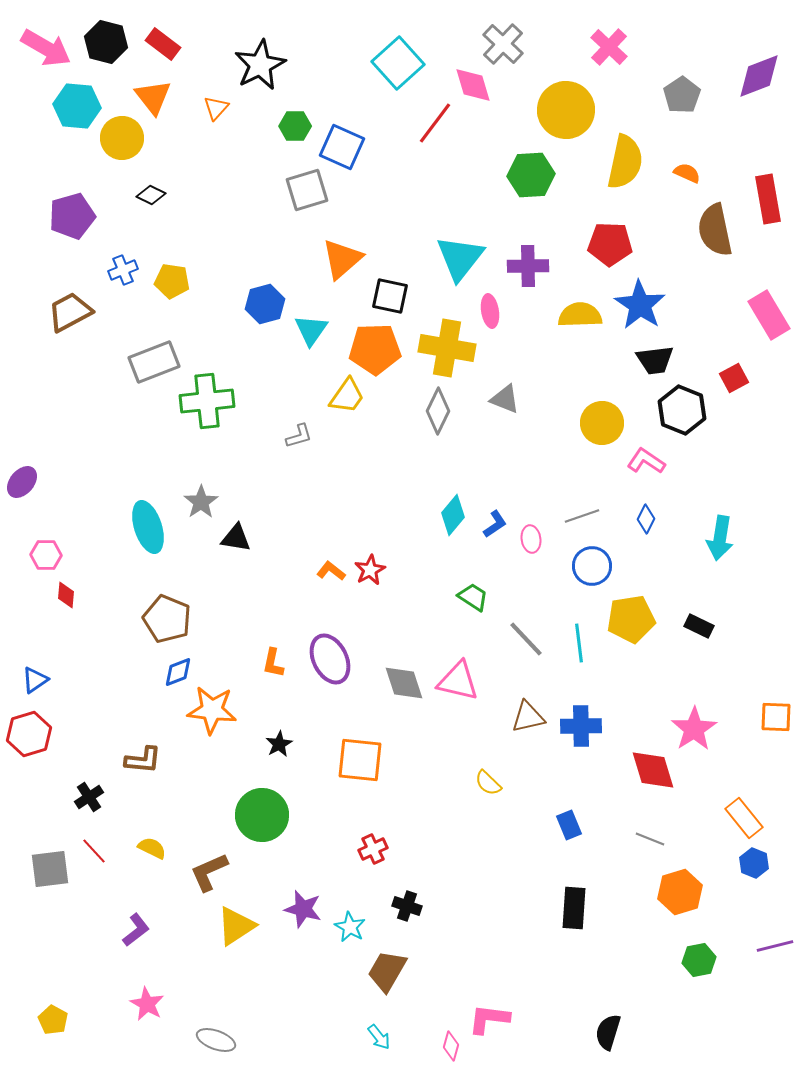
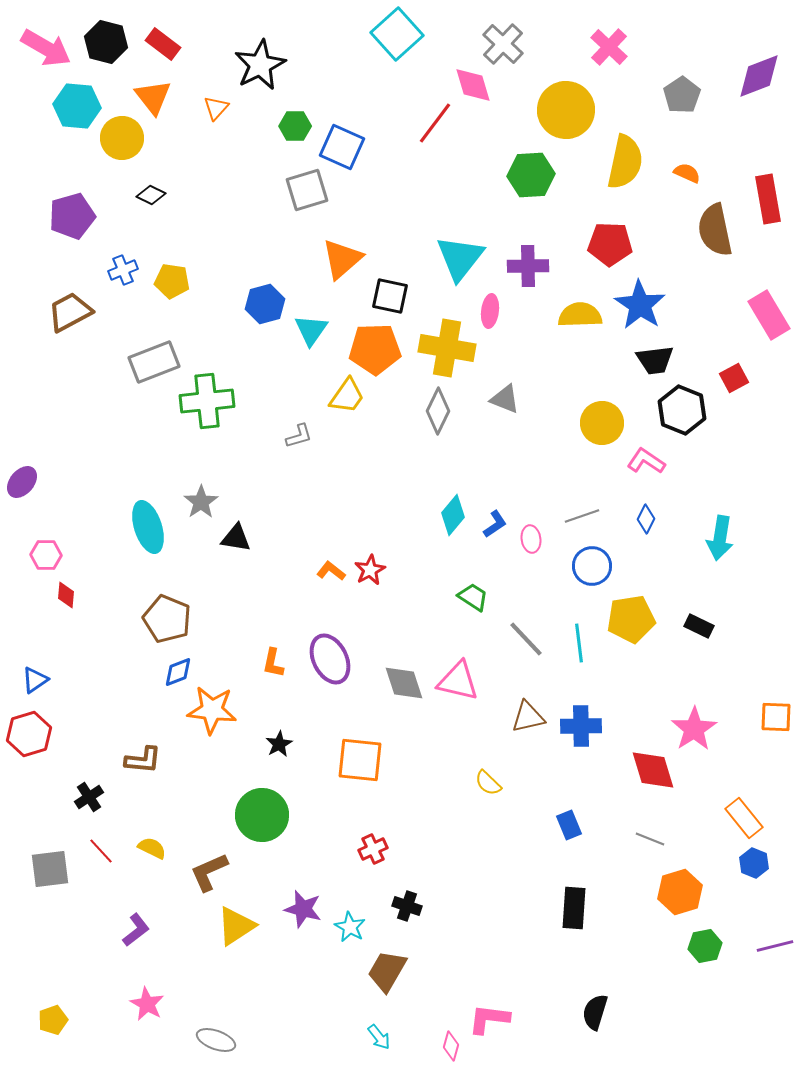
cyan square at (398, 63): moved 1 px left, 29 px up
pink ellipse at (490, 311): rotated 16 degrees clockwise
red line at (94, 851): moved 7 px right
green hexagon at (699, 960): moved 6 px right, 14 px up
yellow pentagon at (53, 1020): rotated 24 degrees clockwise
black semicircle at (608, 1032): moved 13 px left, 20 px up
